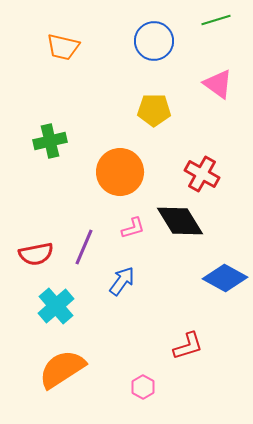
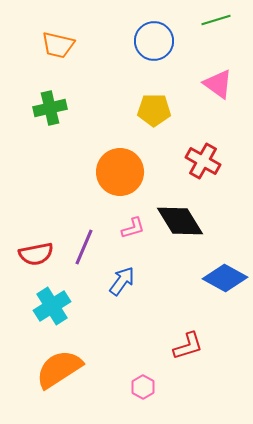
orange trapezoid: moved 5 px left, 2 px up
green cross: moved 33 px up
red cross: moved 1 px right, 13 px up
cyan cross: moved 4 px left; rotated 9 degrees clockwise
orange semicircle: moved 3 px left
